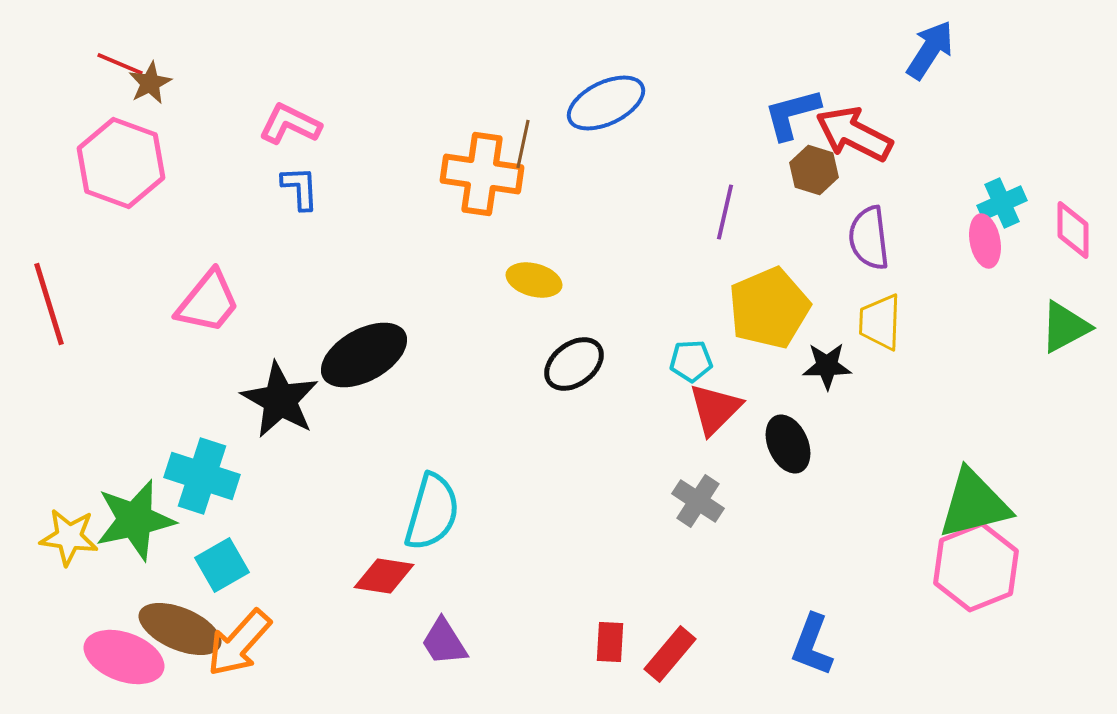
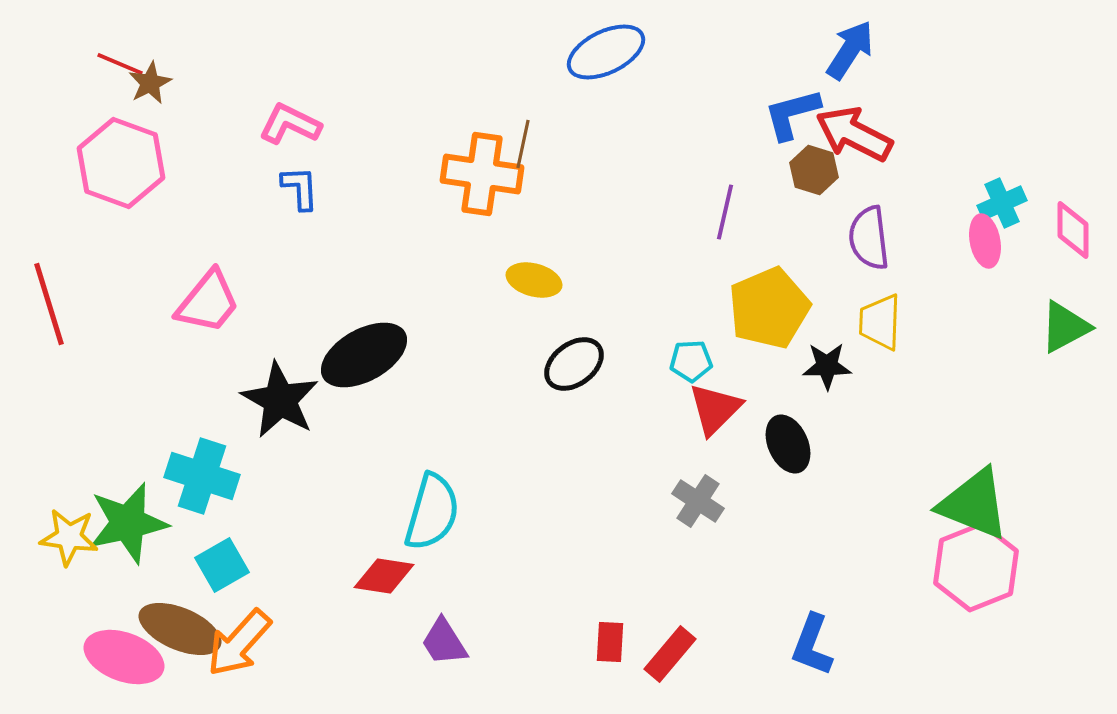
blue arrow at (930, 50): moved 80 px left
blue ellipse at (606, 103): moved 51 px up
green triangle at (974, 504): rotated 36 degrees clockwise
green star at (135, 520): moved 7 px left, 3 px down
